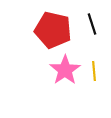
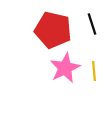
pink star: moved 2 px up; rotated 8 degrees clockwise
